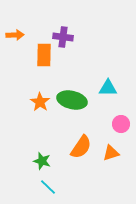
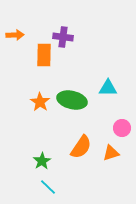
pink circle: moved 1 px right, 4 px down
green star: rotated 24 degrees clockwise
